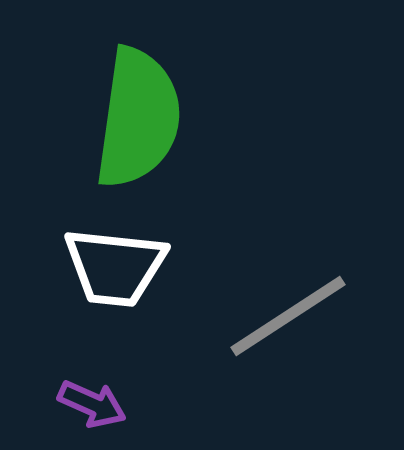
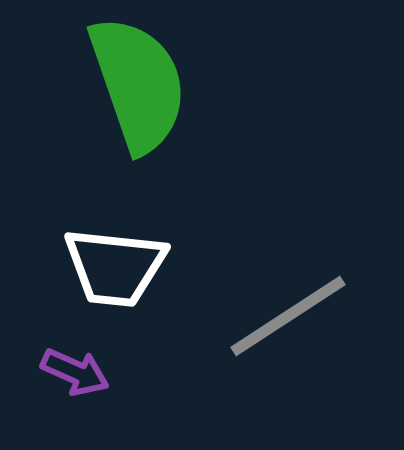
green semicircle: moved 34 px up; rotated 27 degrees counterclockwise
purple arrow: moved 17 px left, 32 px up
